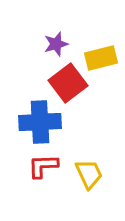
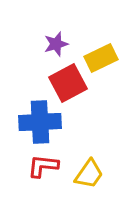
yellow rectangle: rotated 12 degrees counterclockwise
red square: rotated 9 degrees clockwise
red L-shape: rotated 8 degrees clockwise
yellow trapezoid: rotated 60 degrees clockwise
